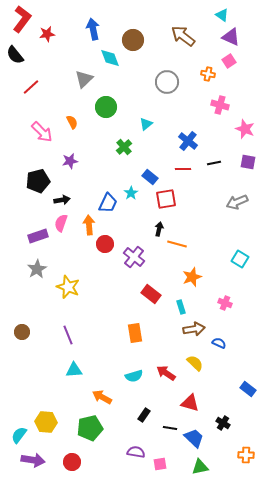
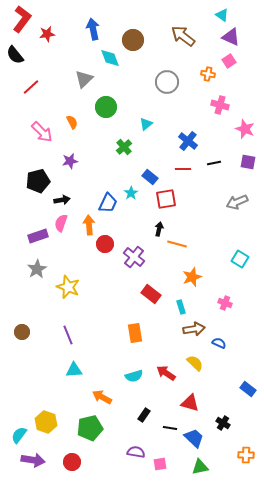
yellow hexagon at (46, 422): rotated 15 degrees clockwise
